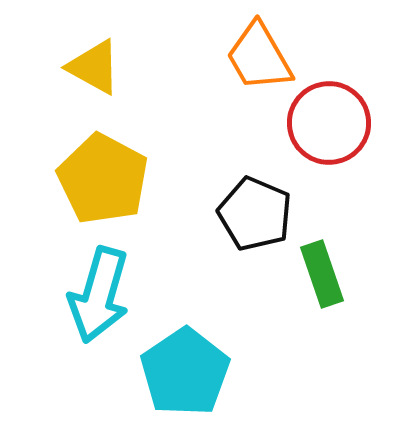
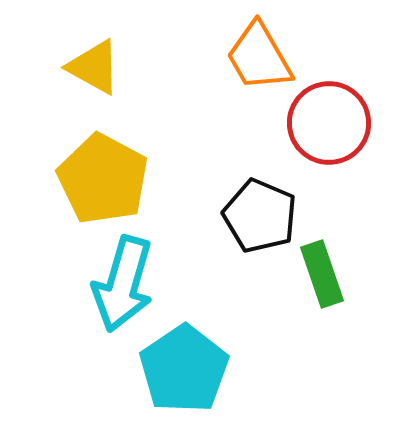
black pentagon: moved 5 px right, 2 px down
cyan arrow: moved 24 px right, 11 px up
cyan pentagon: moved 1 px left, 3 px up
